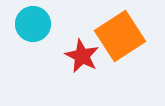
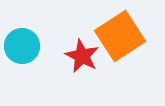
cyan circle: moved 11 px left, 22 px down
